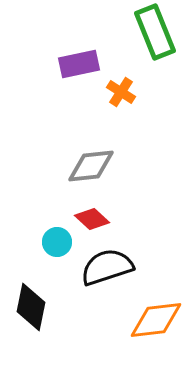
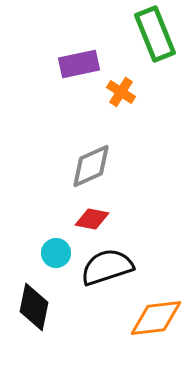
green rectangle: moved 2 px down
gray diamond: rotated 18 degrees counterclockwise
red diamond: rotated 32 degrees counterclockwise
cyan circle: moved 1 px left, 11 px down
black diamond: moved 3 px right
orange diamond: moved 2 px up
